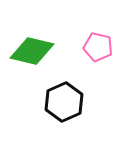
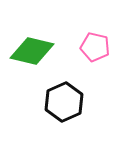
pink pentagon: moved 3 px left
